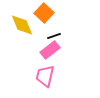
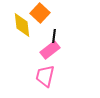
orange square: moved 4 px left
yellow diamond: rotated 15 degrees clockwise
black line: rotated 64 degrees counterclockwise
